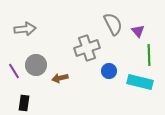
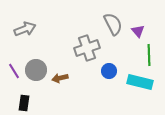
gray arrow: rotated 15 degrees counterclockwise
gray circle: moved 5 px down
